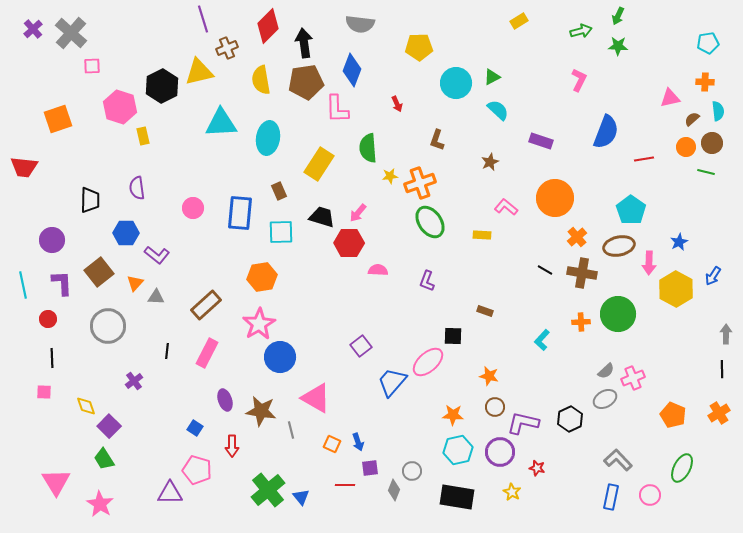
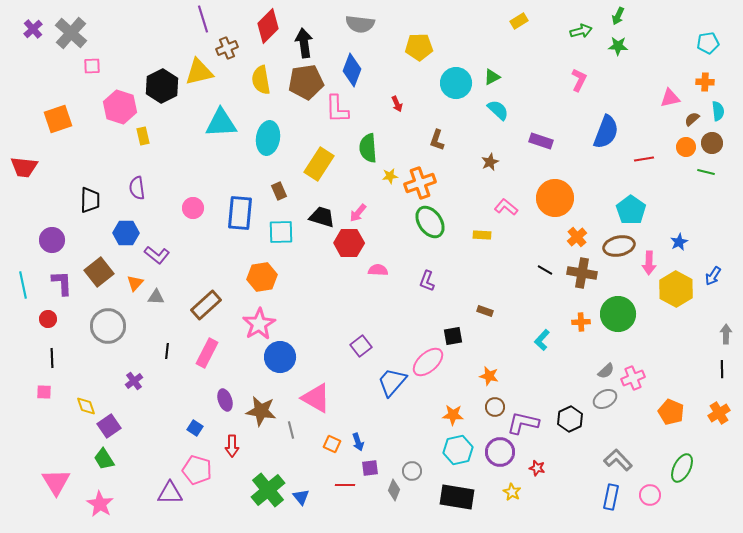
black square at (453, 336): rotated 12 degrees counterclockwise
orange pentagon at (673, 415): moved 2 px left, 3 px up
purple square at (109, 426): rotated 10 degrees clockwise
